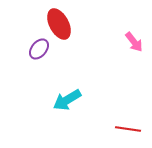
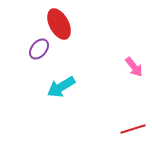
pink arrow: moved 25 px down
cyan arrow: moved 6 px left, 13 px up
red line: moved 5 px right; rotated 25 degrees counterclockwise
